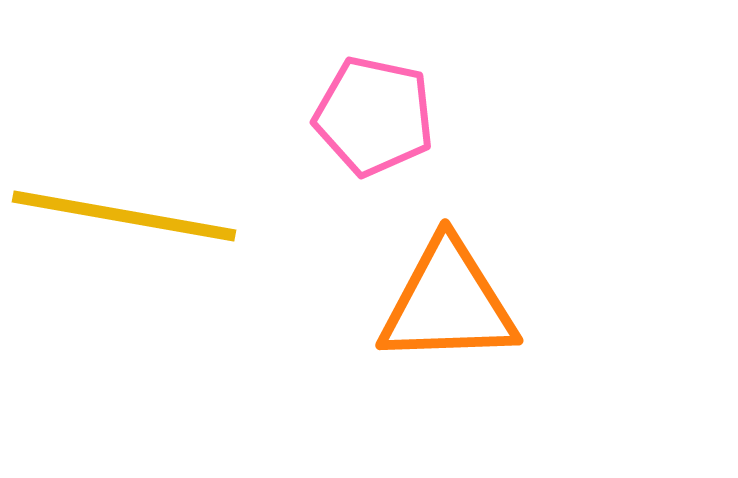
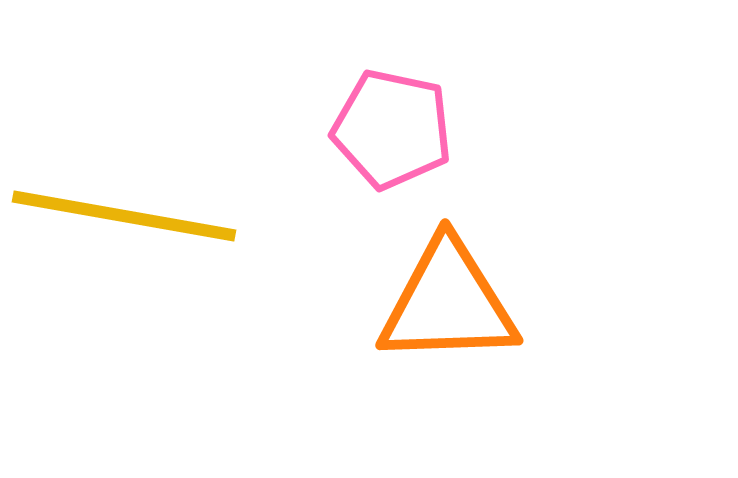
pink pentagon: moved 18 px right, 13 px down
